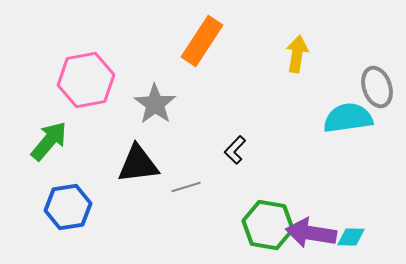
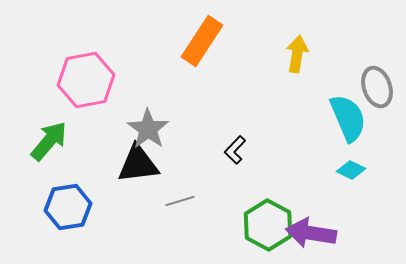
gray star: moved 7 px left, 25 px down
cyan semicircle: rotated 75 degrees clockwise
gray line: moved 6 px left, 14 px down
green hexagon: rotated 18 degrees clockwise
cyan diamond: moved 67 px up; rotated 24 degrees clockwise
